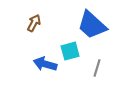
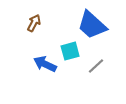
blue arrow: rotated 10 degrees clockwise
gray line: moved 1 px left, 2 px up; rotated 30 degrees clockwise
